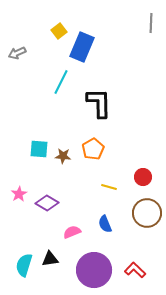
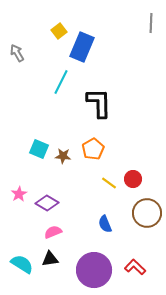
gray arrow: rotated 84 degrees clockwise
cyan square: rotated 18 degrees clockwise
red circle: moved 10 px left, 2 px down
yellow line: moved 4 px up; rotated 21 degrees clockwise
pink semicircle: moved 19 px left
cyan semicircle: moved 2 px left, 1 px up; rotated 105 degrees clockwise
red L-shape: moved 3 px up
